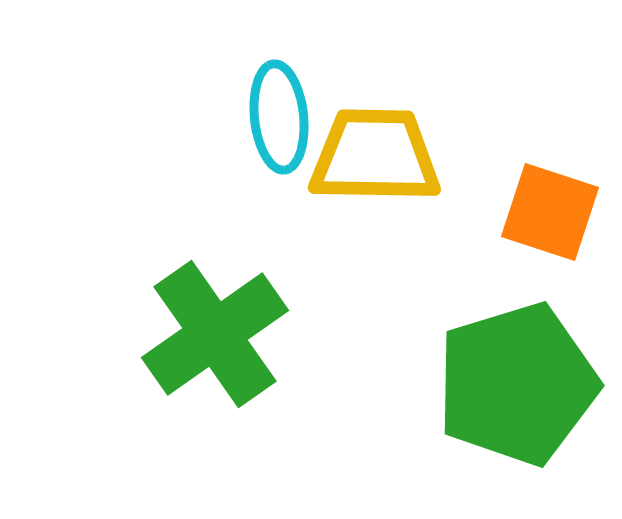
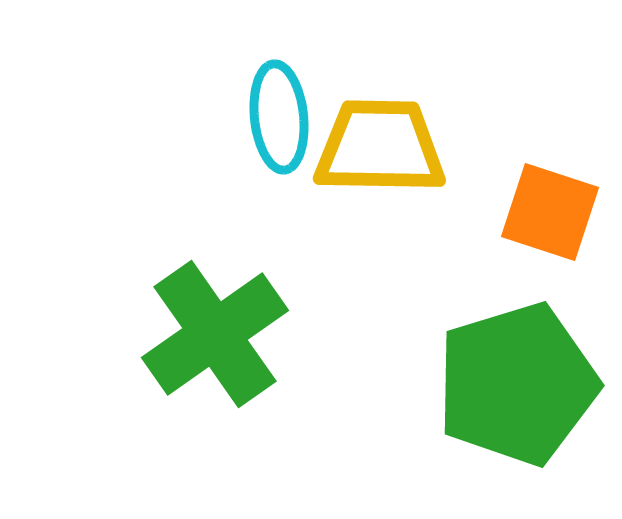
yellow trapezoid: moved 5 px right, 9 px up
